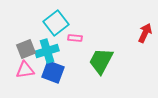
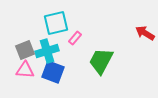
cyan square: rotated 25 degrees clockwise
red arrow: rotated 84 degrees counterclockwise
pink rectangle: rotated 56 degrees counterclockwise
gray square: moved 1 px left, 1 px down
pink triangle: rotated 12 degrees clockwise
